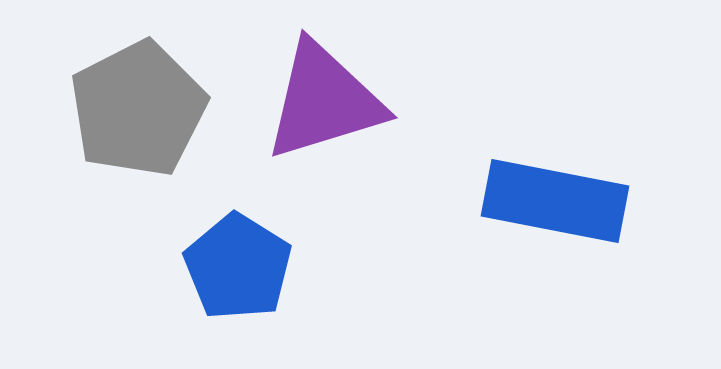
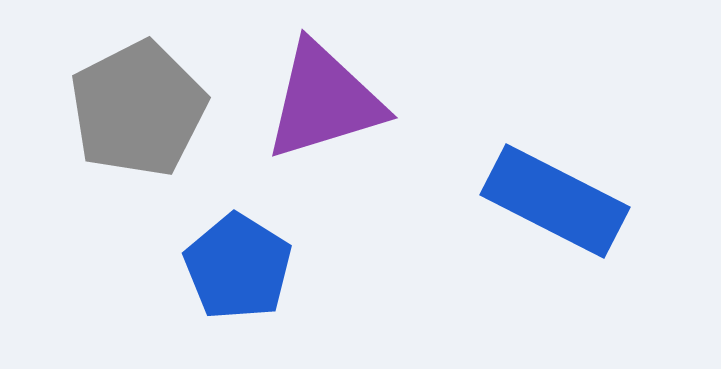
blue rectangle: rotated 16 degrees clockwise
